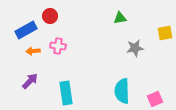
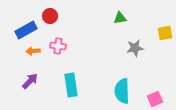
cyan rectangle: moved 5 px right, 8 px up
